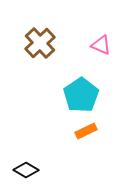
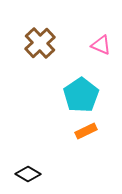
black diamond: moved 2 px right, 4 px down
